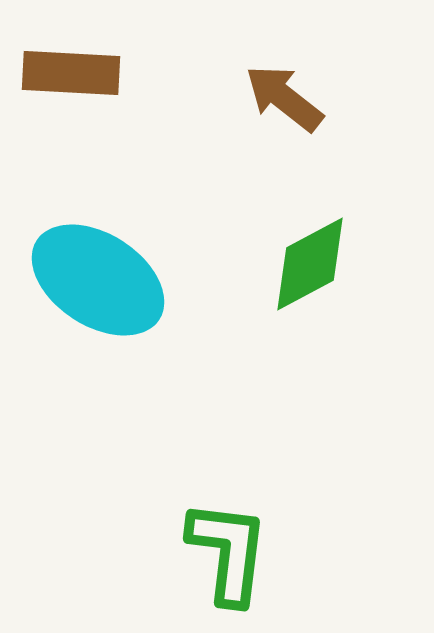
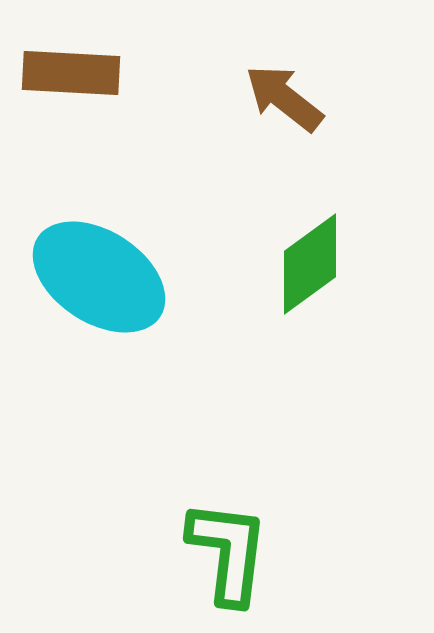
green diamond: rotated 8 degrees counterclockwise
cyan ellipse: moved 1 px right, 3 px up
